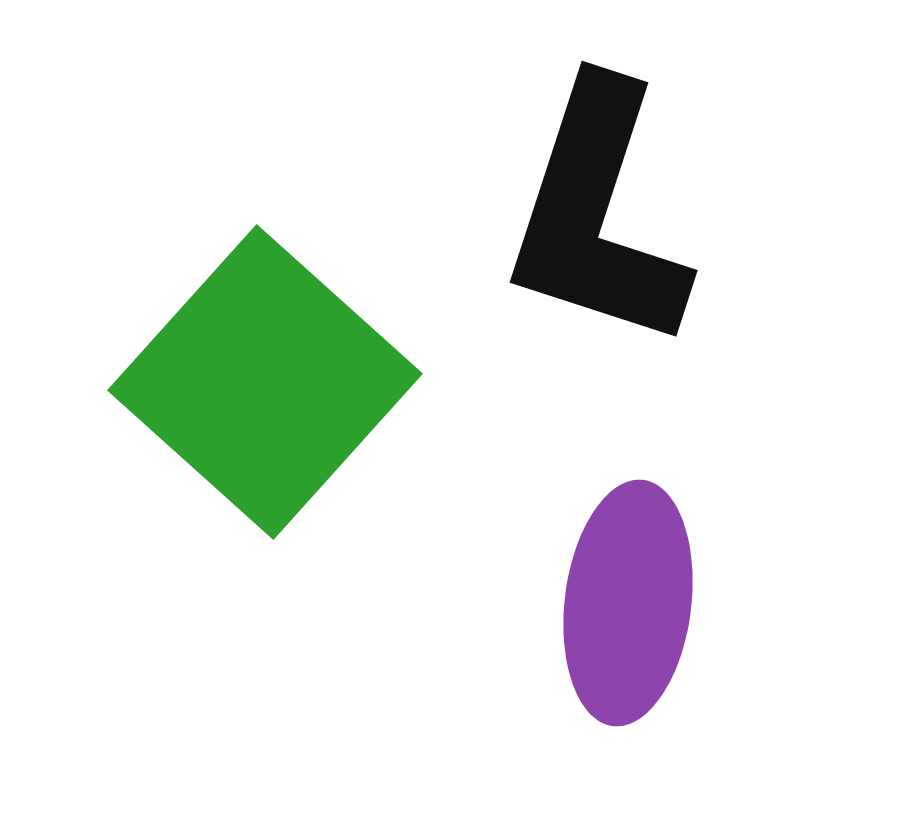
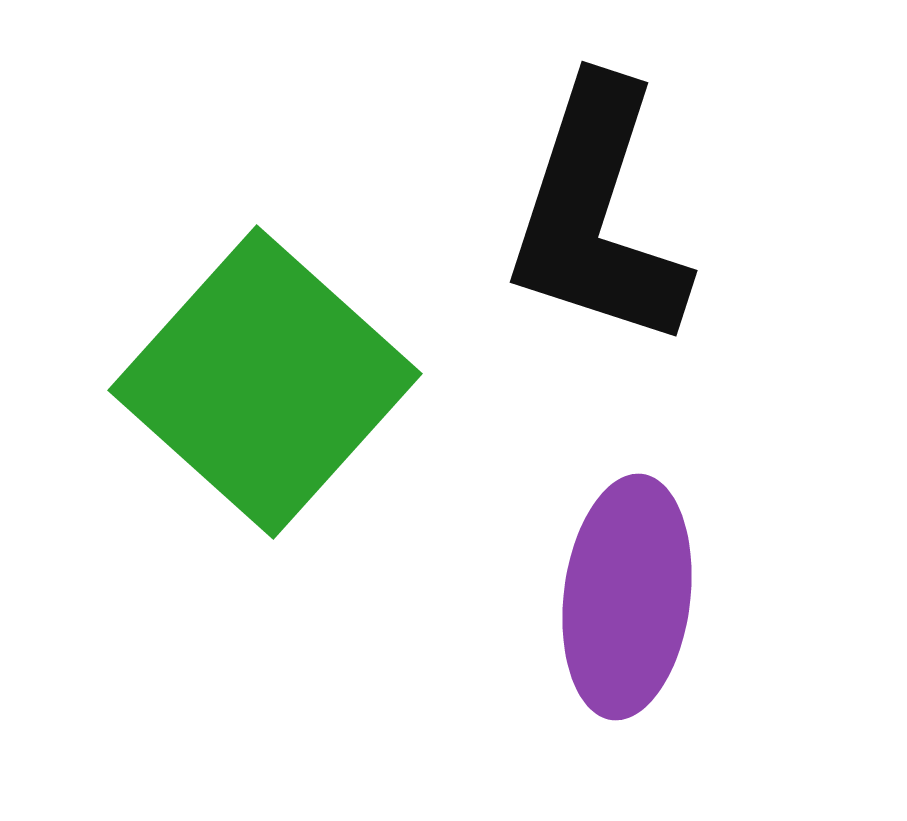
purple ellipse: moved 1 px left, 6 px up
